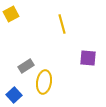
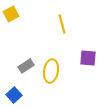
yellow ellipse: moved 7 px right, 11 px up
